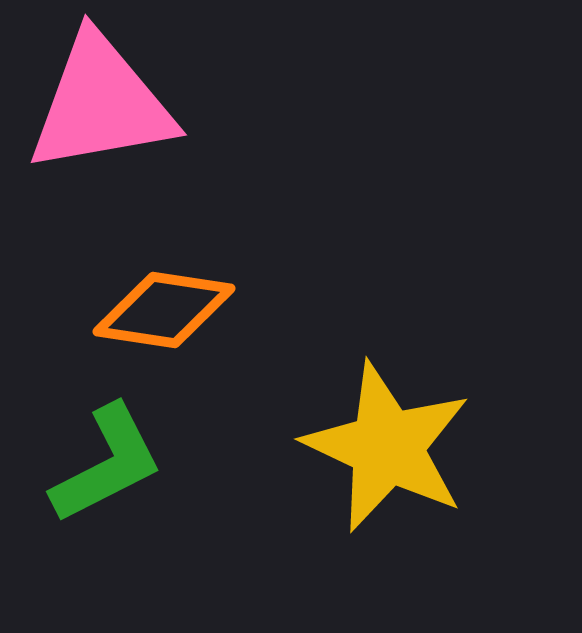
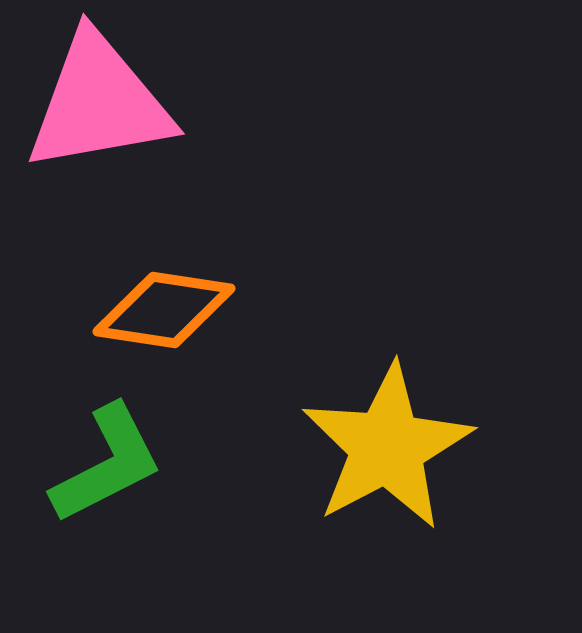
pink triangle: moved 2 px left, 1 px up
yellow star: rotated 19 degrees clockwise
